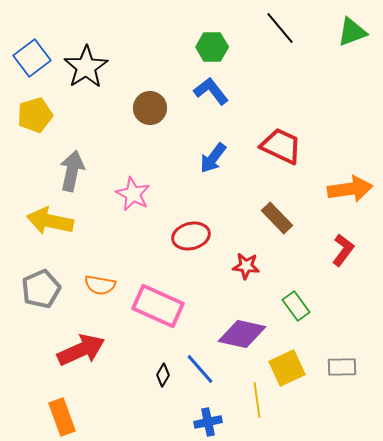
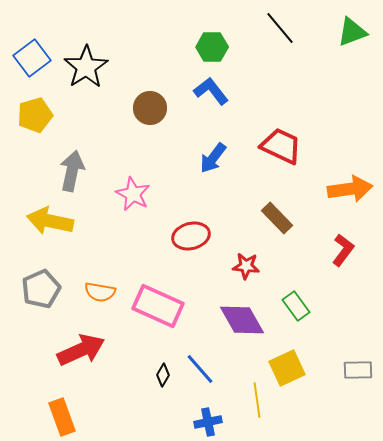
orange semicircle: moved 7 px down
purple diamond: moved 14 px up; rotated 48 degrees clockwise
gray rectangle: moved 16 px right, 3 px down
